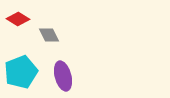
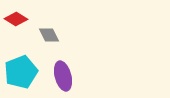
red diamond: moved 2 px left
